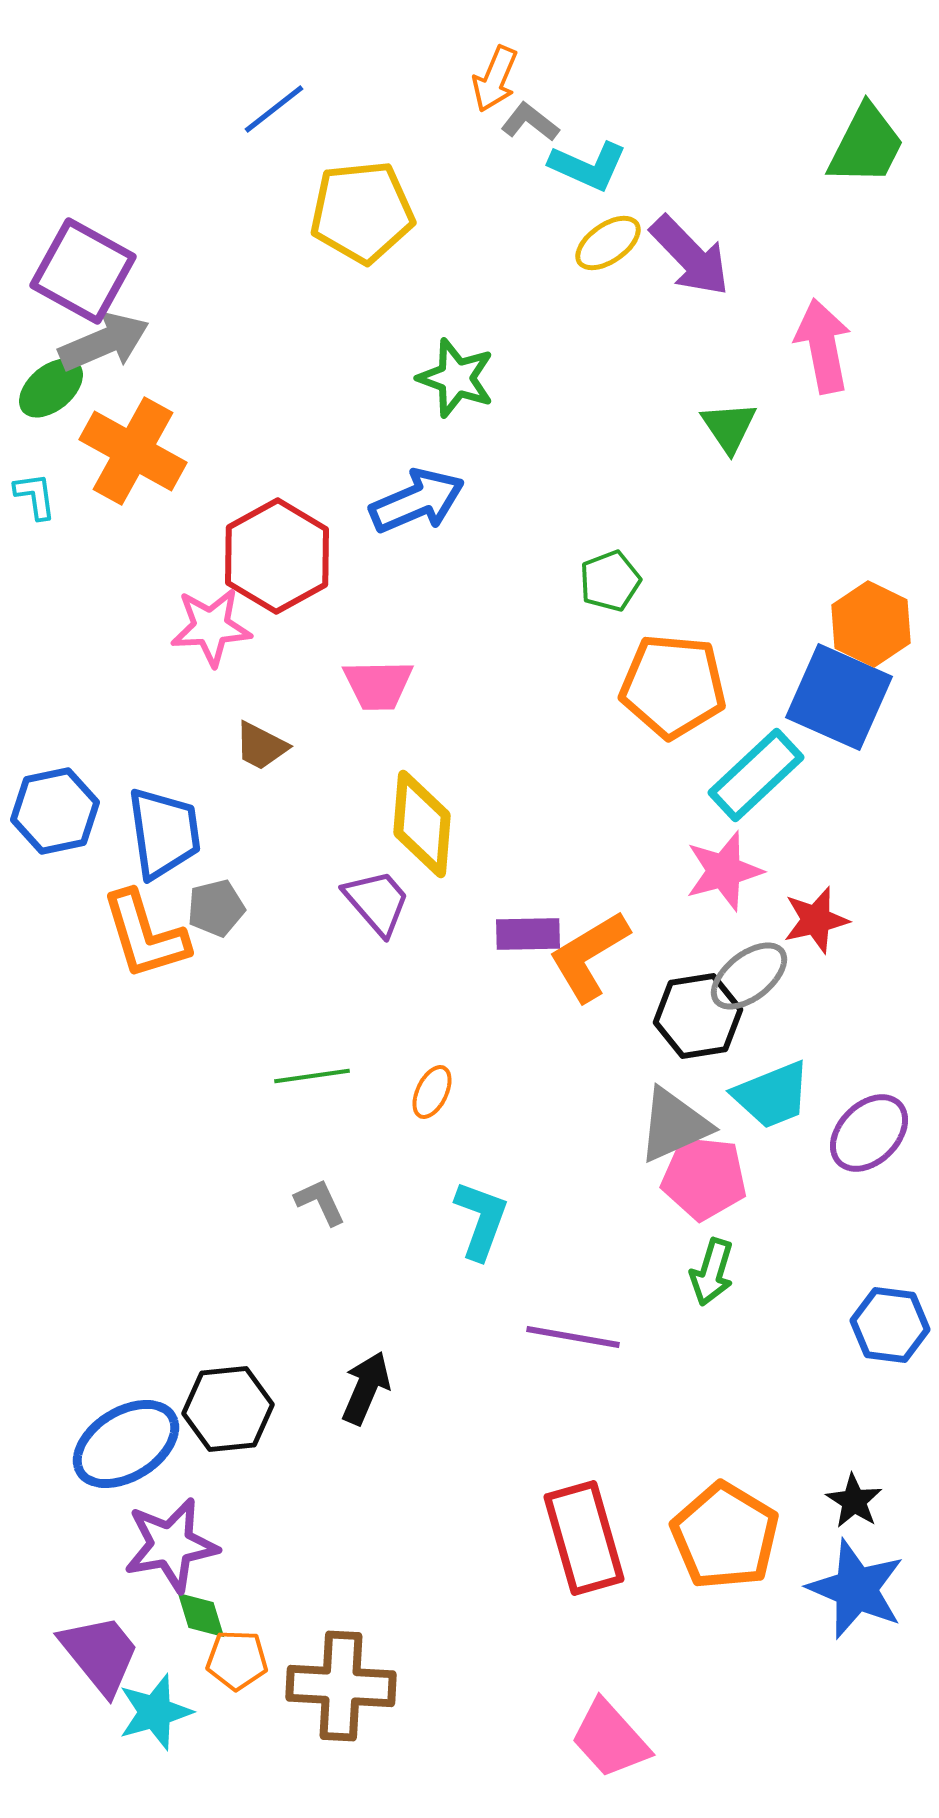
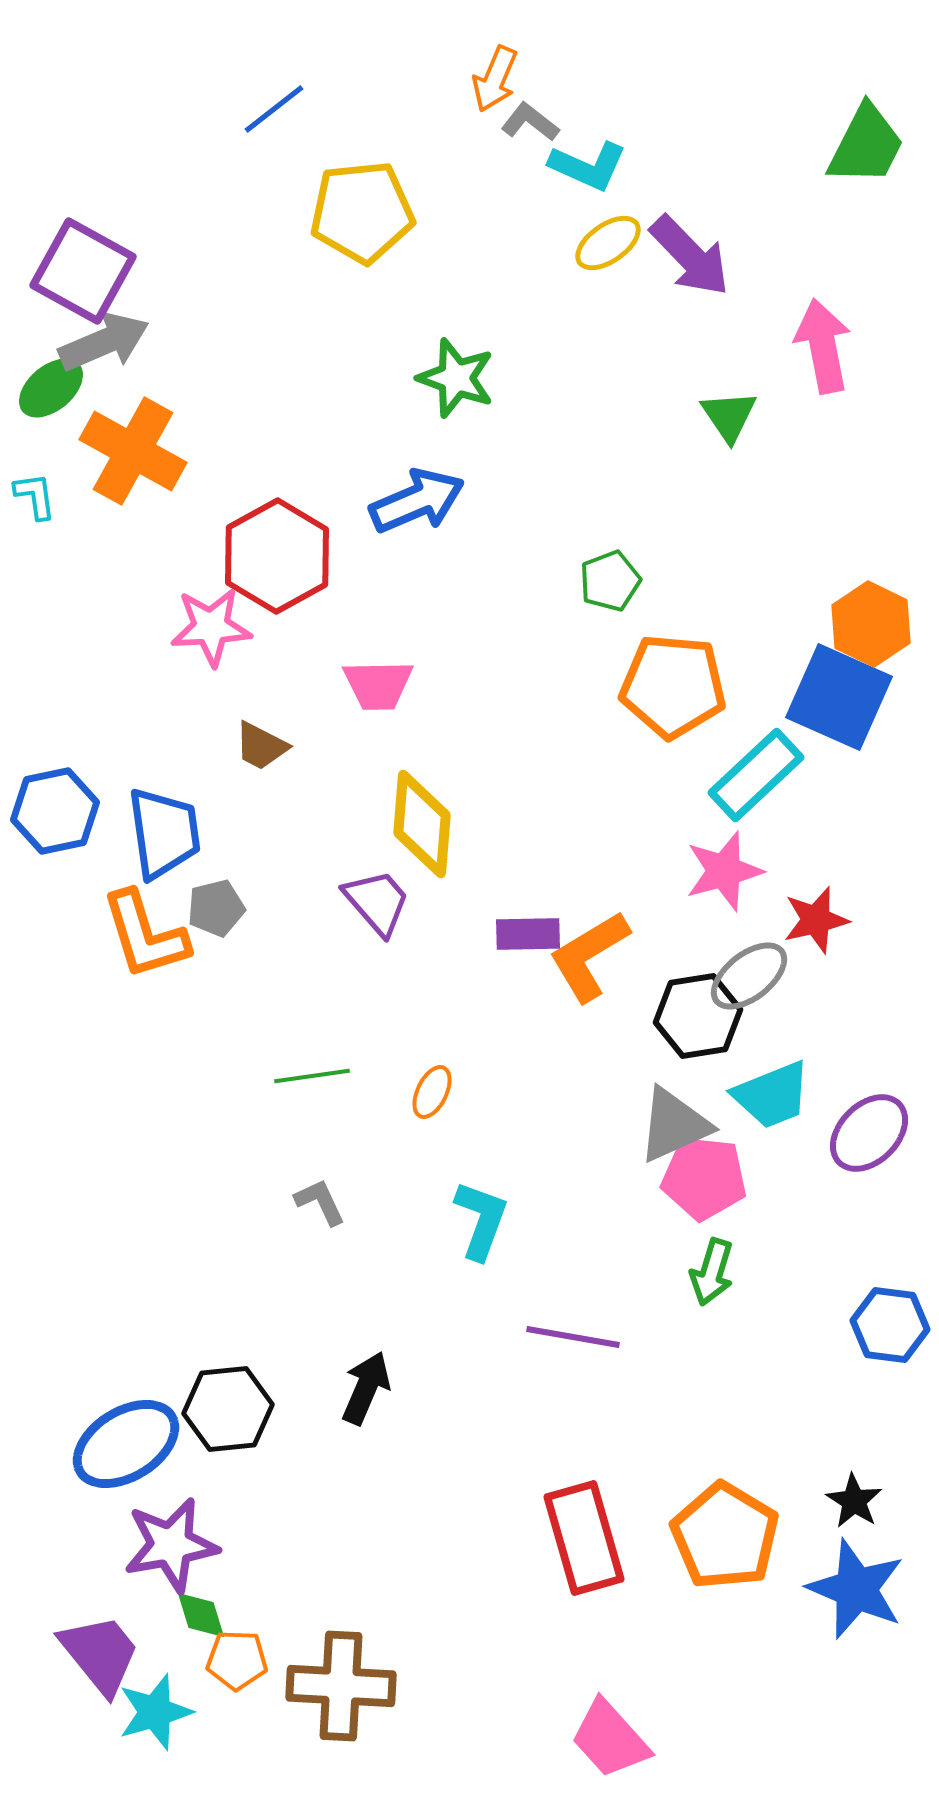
green triangle at (729, 427): moved 11 px up
